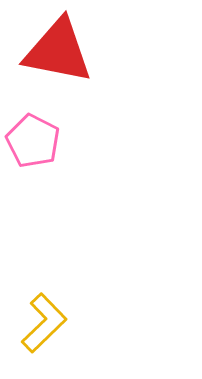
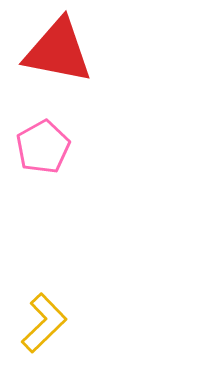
pink pentagon: moved 10 px right, 6 px down; rotated 16 degrees clockwise
